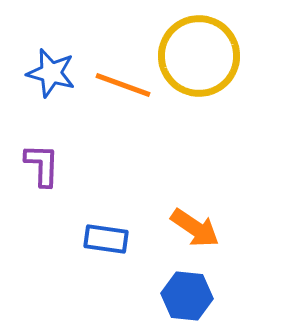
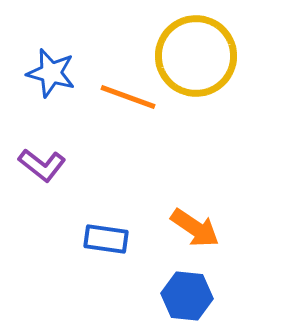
yellow circle: moved 3 px left
orange line: moved 5 px right, 12 px down
purple L-shape: rotated 126 degrees clockwise
